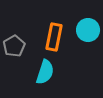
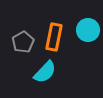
gray pentagon: moved 9 px right, 4 px up
cyan semicircle: rotated 25 degrees clockwise
